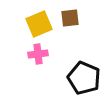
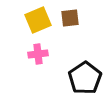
yellow square: moved 1 px left, 4 px up
black pentagon: moved 1 px right; rotated 16 degrees clockwise
